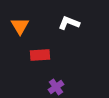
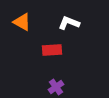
orange triangle: moved 2 px right, 4 px up; rotated 30 degrees counterclockwise
red rectangle: moved 12 px right, 5 px up
